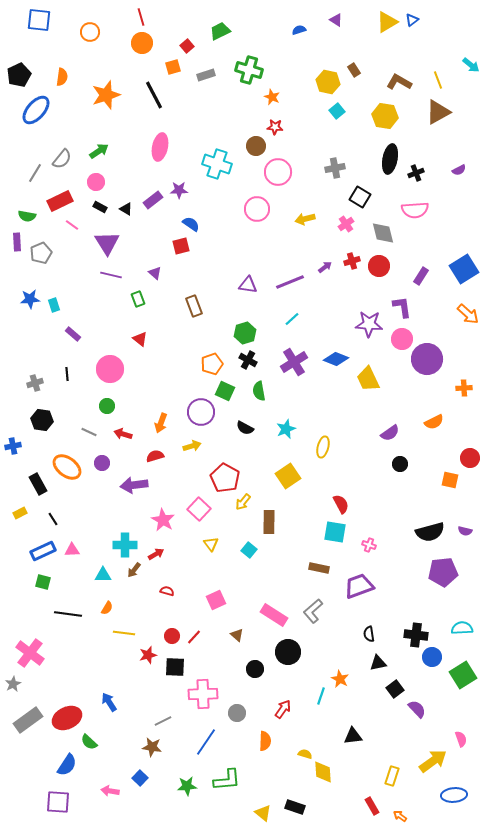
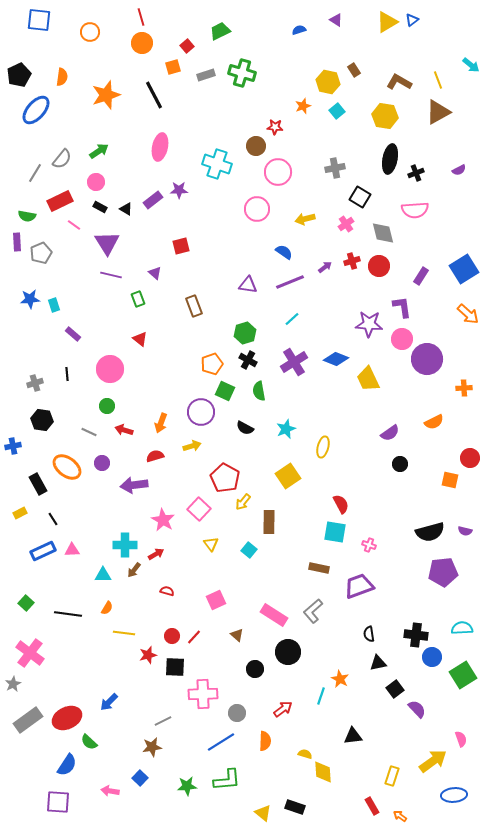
green cross at (249, 70): moved 7 px left, 3 px down
orange star at (272, 97): moved 31 px right, 9 px down; rotated 28 degrees clockwise
blue semicircle at (191, 224): moved 93 px right, 28 px down
pink line at (72, 225): moved 2 px right
red arrow at (123, 434): moved 1 px right, 4 px up
green square at (43, 582): moved 17 px left, 21 px down; rotated 28 degrees clockwise
blue arrow at (109, 702): rotated 102 degrees counterclockwise
red arrow at (283, 709): rotated 18 degrees clockwise
blue line at (206, 742): moved 15 px right; rotated 24 degrees clockwise
brown star at (152, 747): rotated 18 degrees counterclockwise
